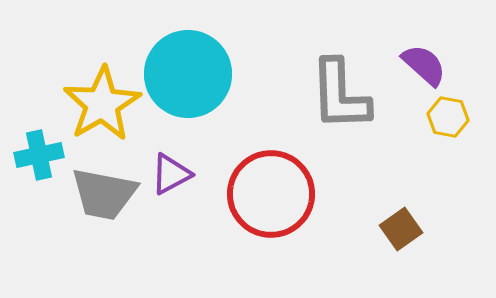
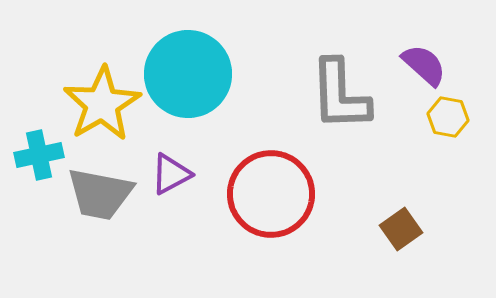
gray trapezoid: moved 4 px left
